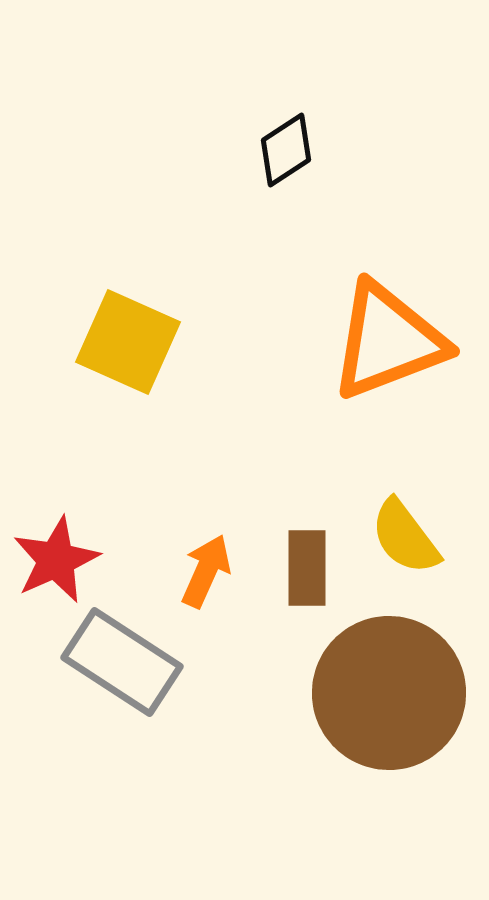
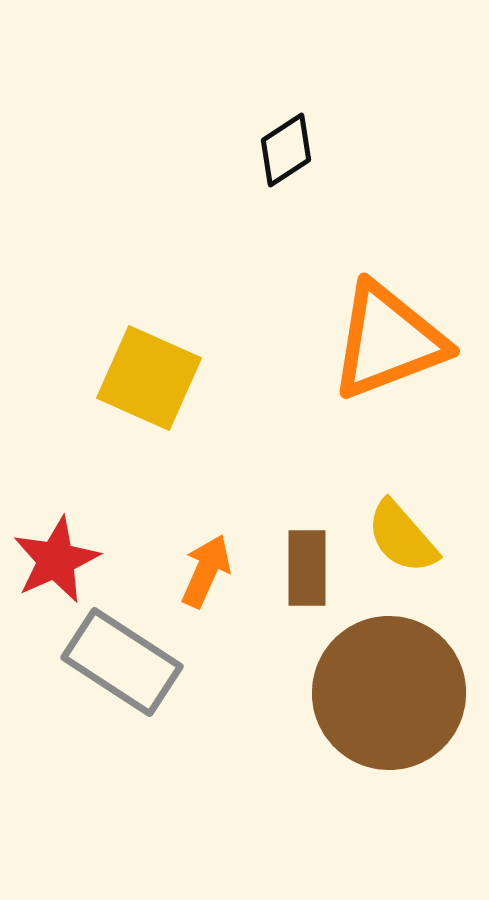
yellow square: moved 21 px right, 36 px down
yellow semicircle: moved 3 px left; rotated 4 degrees counterclockwise
